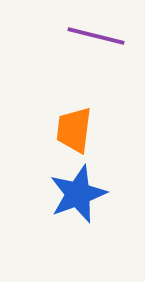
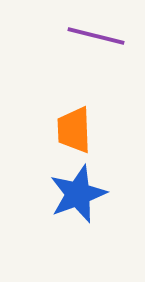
orange trapezoid: rotated 9 degrees counterclockwise
